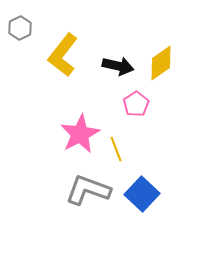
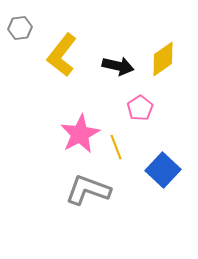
gray hexagon: rotated 20 degrees clockwise
yellow L-shape: moved 1 px left
yellow diamond: moved 2 px right, 4 px up
pink pentagon: moved 4 px right, 4 px down
yellow line: moved 2 px up
blue square: moved 21 px right, 24 px up
